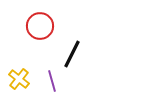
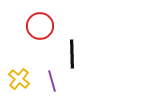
black line: rotated 28 degrees counterclockwise
